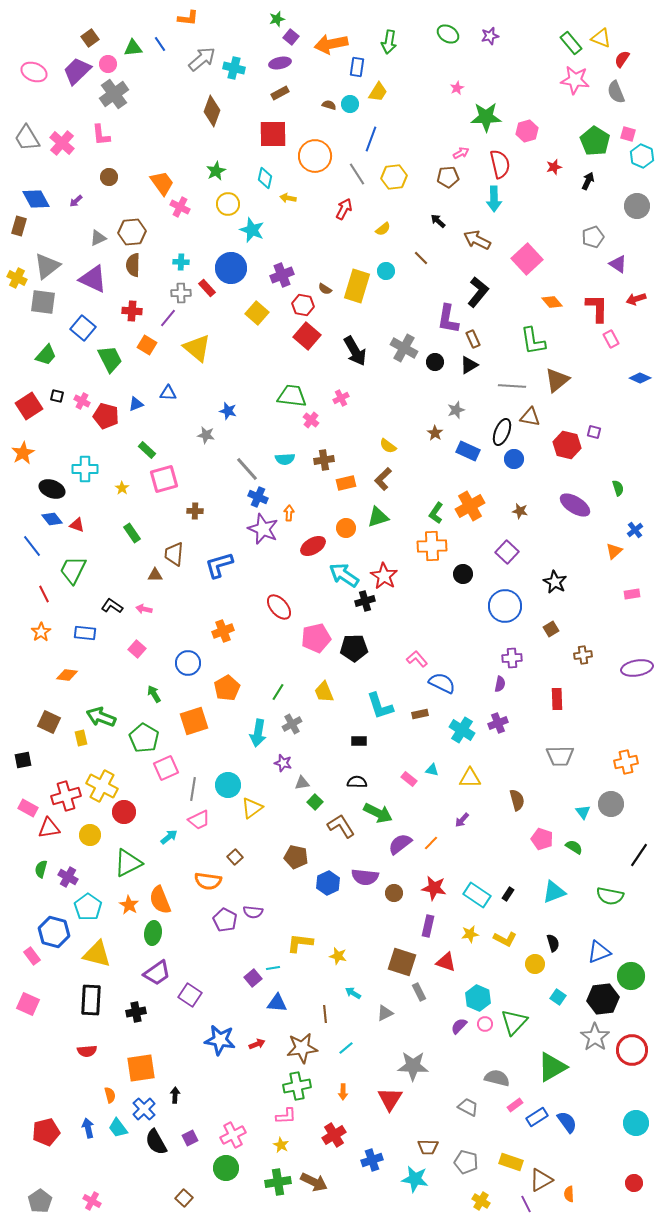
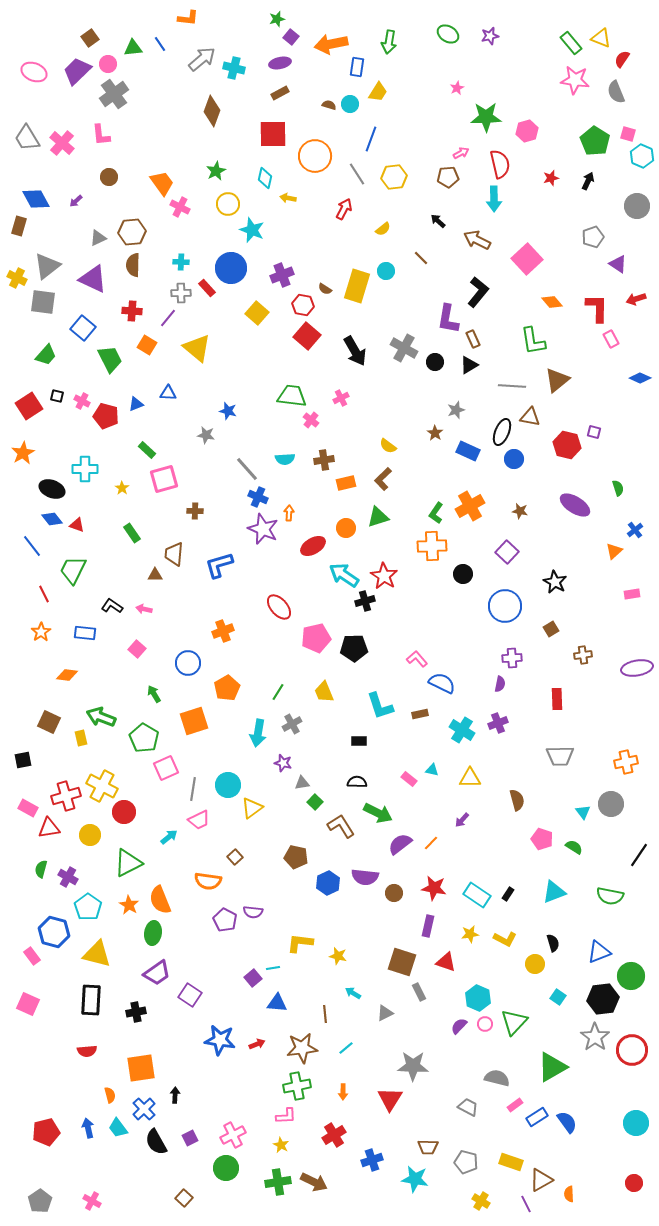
red star at (554, 167): moved 3 px left, 11 px down
